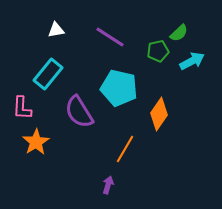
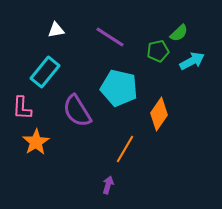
cyan rectangle: moved 3 px left, 2 px up
purple semicircle: moved 2 px left, 1 px up
